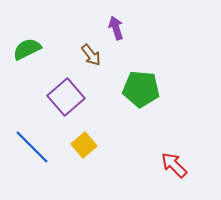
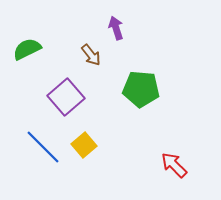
blue line: moved 11 px right
